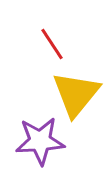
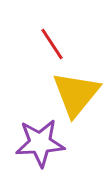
purple star: moved 2 px down
